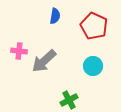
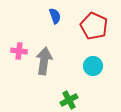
blue semicircle: rotated 28 degrees counterclockwise
gray arrow: rotated 140 degrees clockwise
